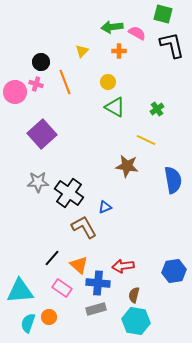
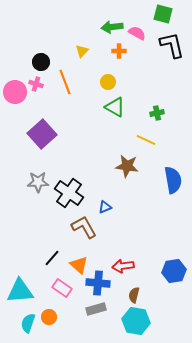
green cross: moved 4 px down; rotated 24 degrees clockwise
